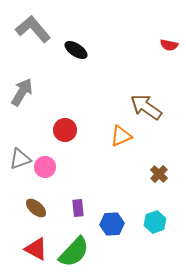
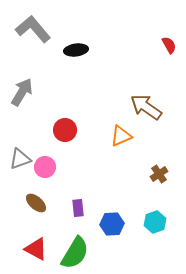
red semicircle: rotated 132 degrees counterclockwise
black ellipse: rotated 40 degrees counterclockwise
brown cross: rotated 12 degrees clockwise
brown ellipse: moved 5 px up
green semicircle: moved 1 px right, 1 px down; rotated 12 degrees counterclockwise
